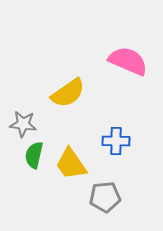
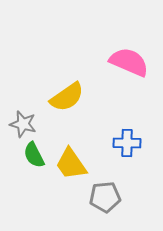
pink semicircle: moved 1 px right, 1 px down
yellow semicircle: moved 1 px left, 4 px down
gray star: rotated 8 degrees clockwise
blue cross: moved 11 px right, 2 px down
green semicircle: rotated 40 degrees counterclockwise
